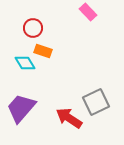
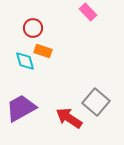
cyan diamond: moved 2 px up; rotated 15 degrees clockwise
gray square: rotated 24 degrees counterclockwise
purple trapezoid: rotated 20 degrees clockwise
